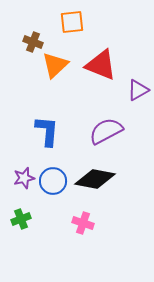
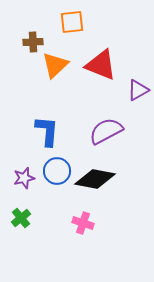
brown cross: rotated 24 degrees counterclockwise
blue circle: moved 4 px right, 10 px up
green cross: moved 1 px up; rotated 18 degrees counterclockwise
